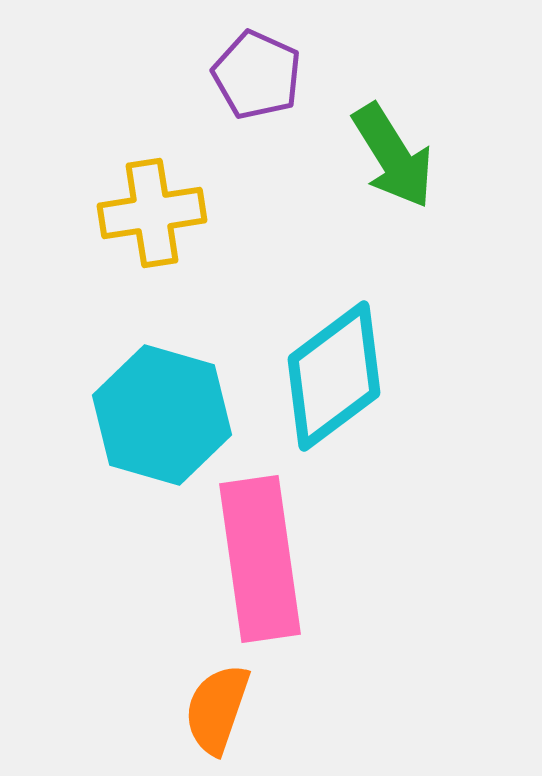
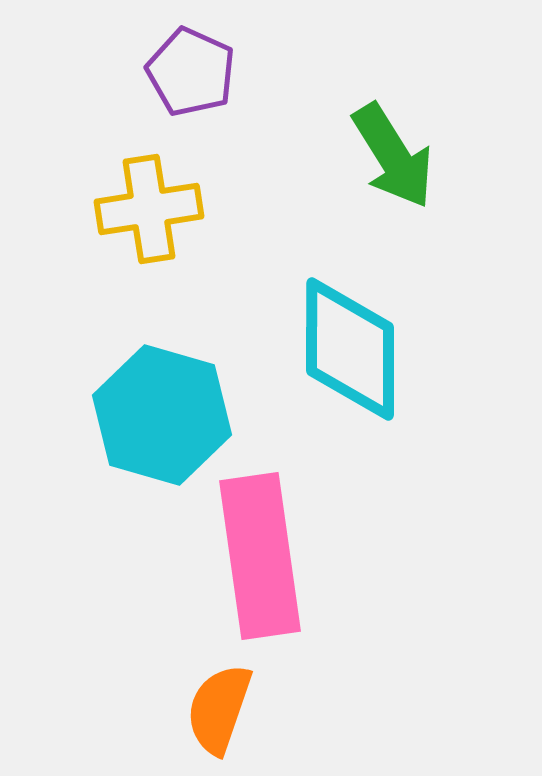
purple pentagon: moved 66 px left, 3 px up
yellow cross: moved 3 px left, 4 px up
cyan diamond: moved 16 px right, 27 px up; rotated 53 degrees counterclockwise
pink rectangle: moved 3 px up
orange semicircle: moved 2 px right
